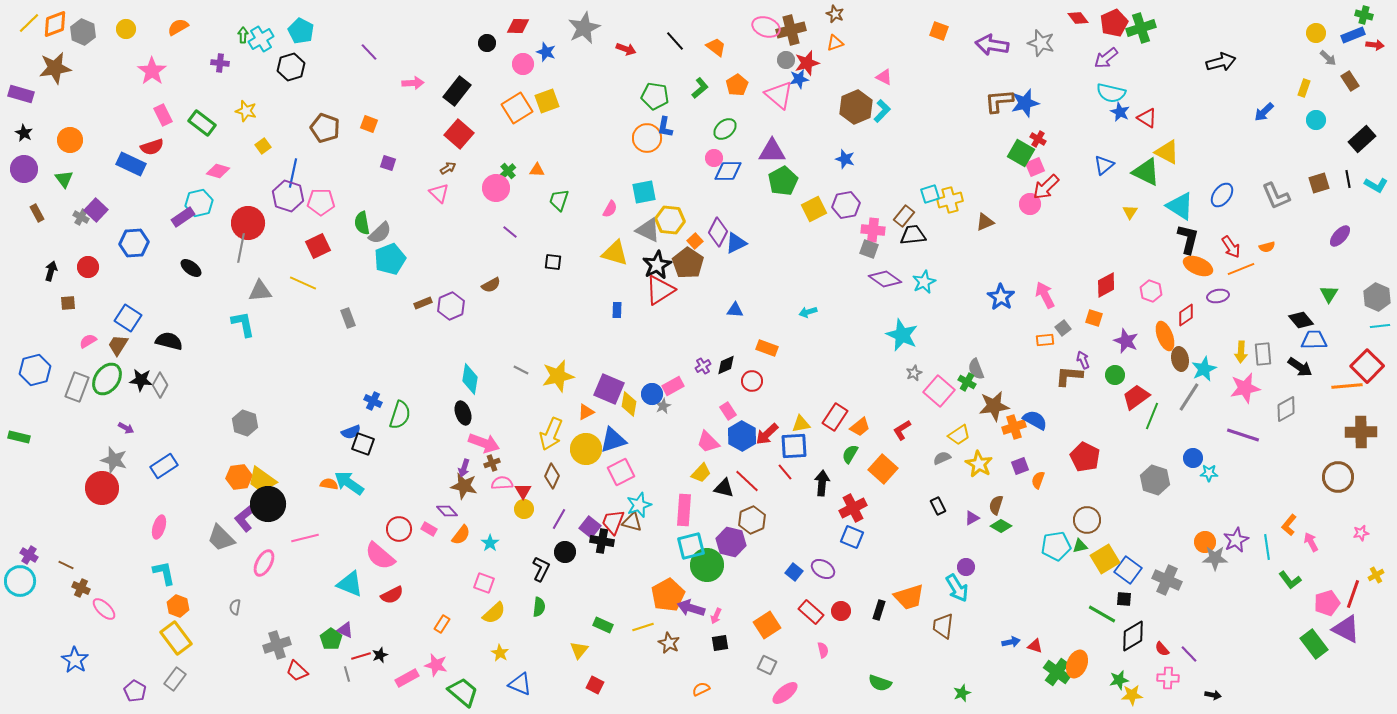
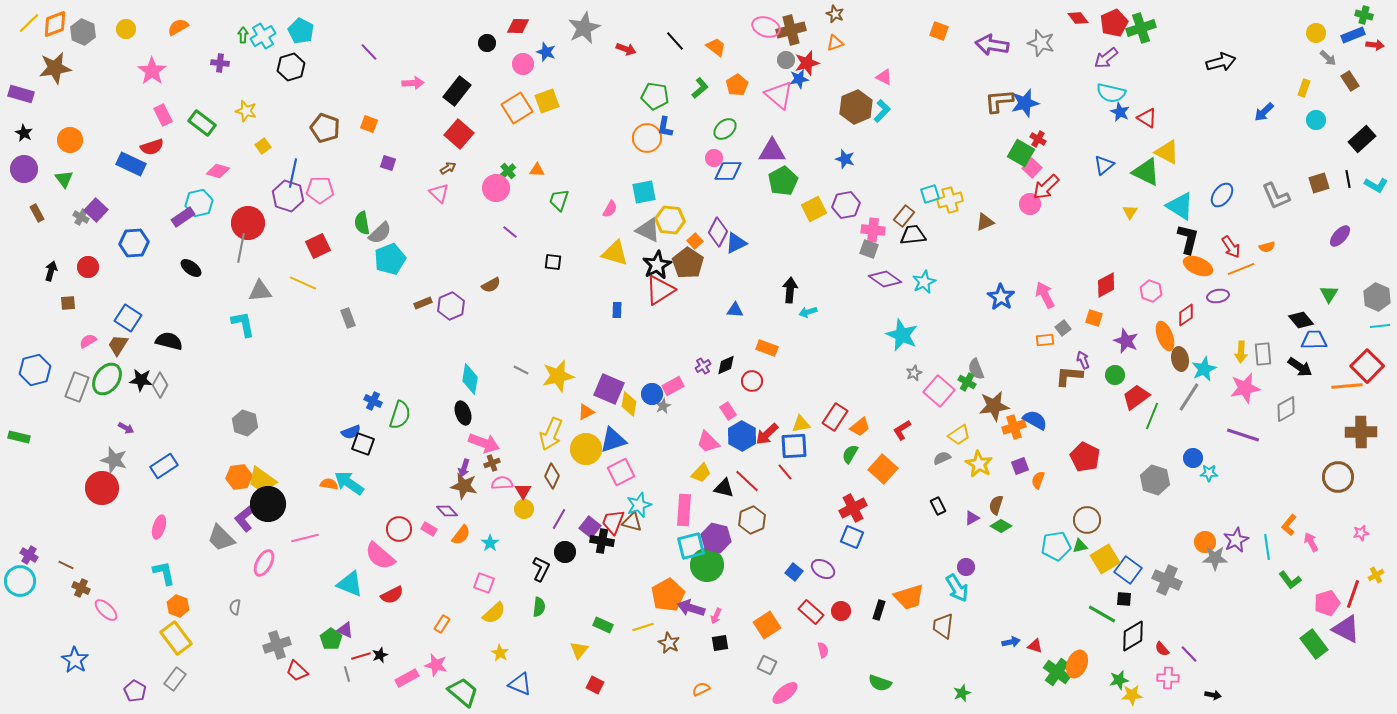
cyan cross at (261, 39): moved 2 px right, 3 px up
pink square at (1035, 167): moved 3 px left, 1 px down; rotated 24 degrees counterclockwise
pink pentagon at (321, 202): moved 1 px left, 12 px up
black arrow at (822, 483): moved 32 px left, 193 px up
purple hexagon at (731, 542): moved 15 px left, 4 px up
pink ellipse at (104, 609): moved 2 px right, 1 px down
